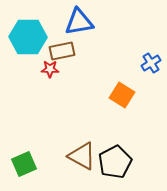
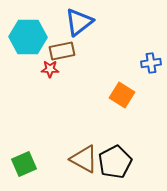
blue triangle: rotated 28 degrees counterclockwise
blue cross: rotated 24 degrees clockwise
brown triangle: moved 2 px right, 3 px down
